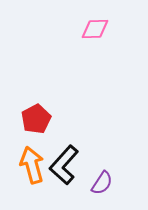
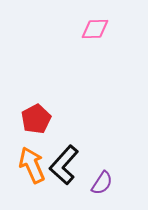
orange arrow: rotated 9 degrees counterclockwise
